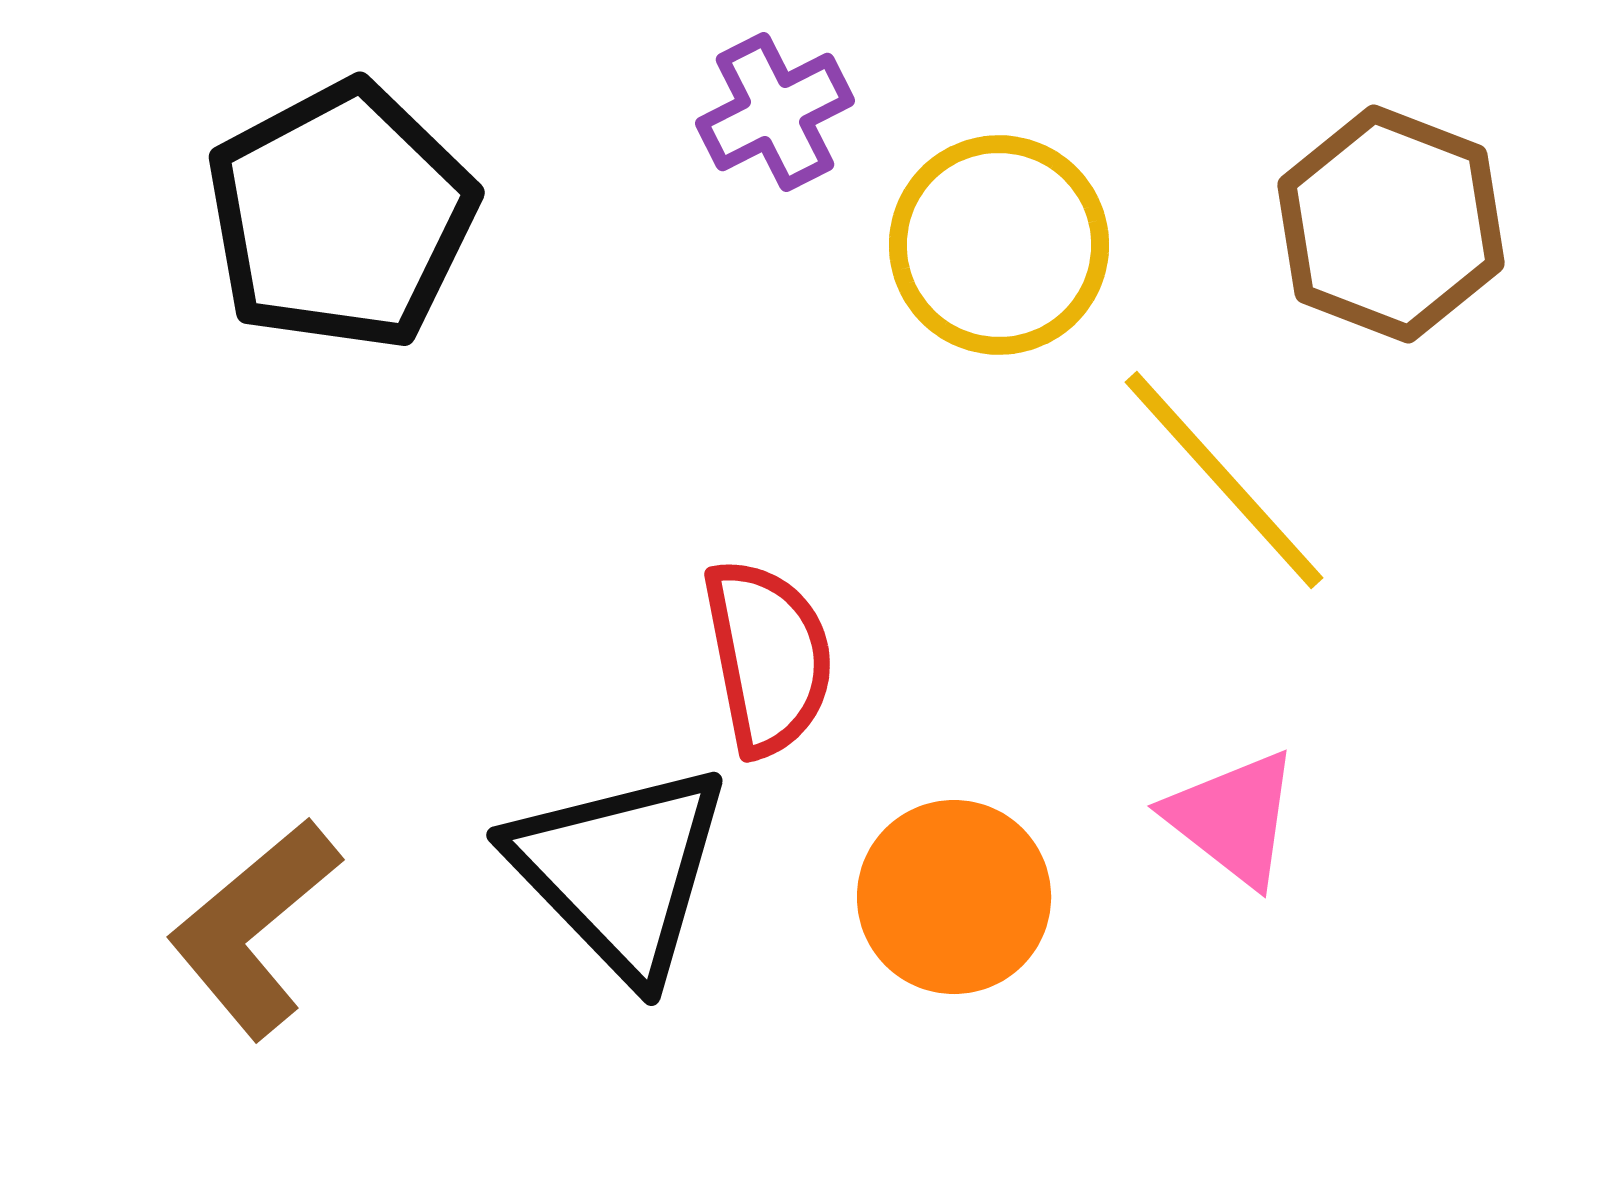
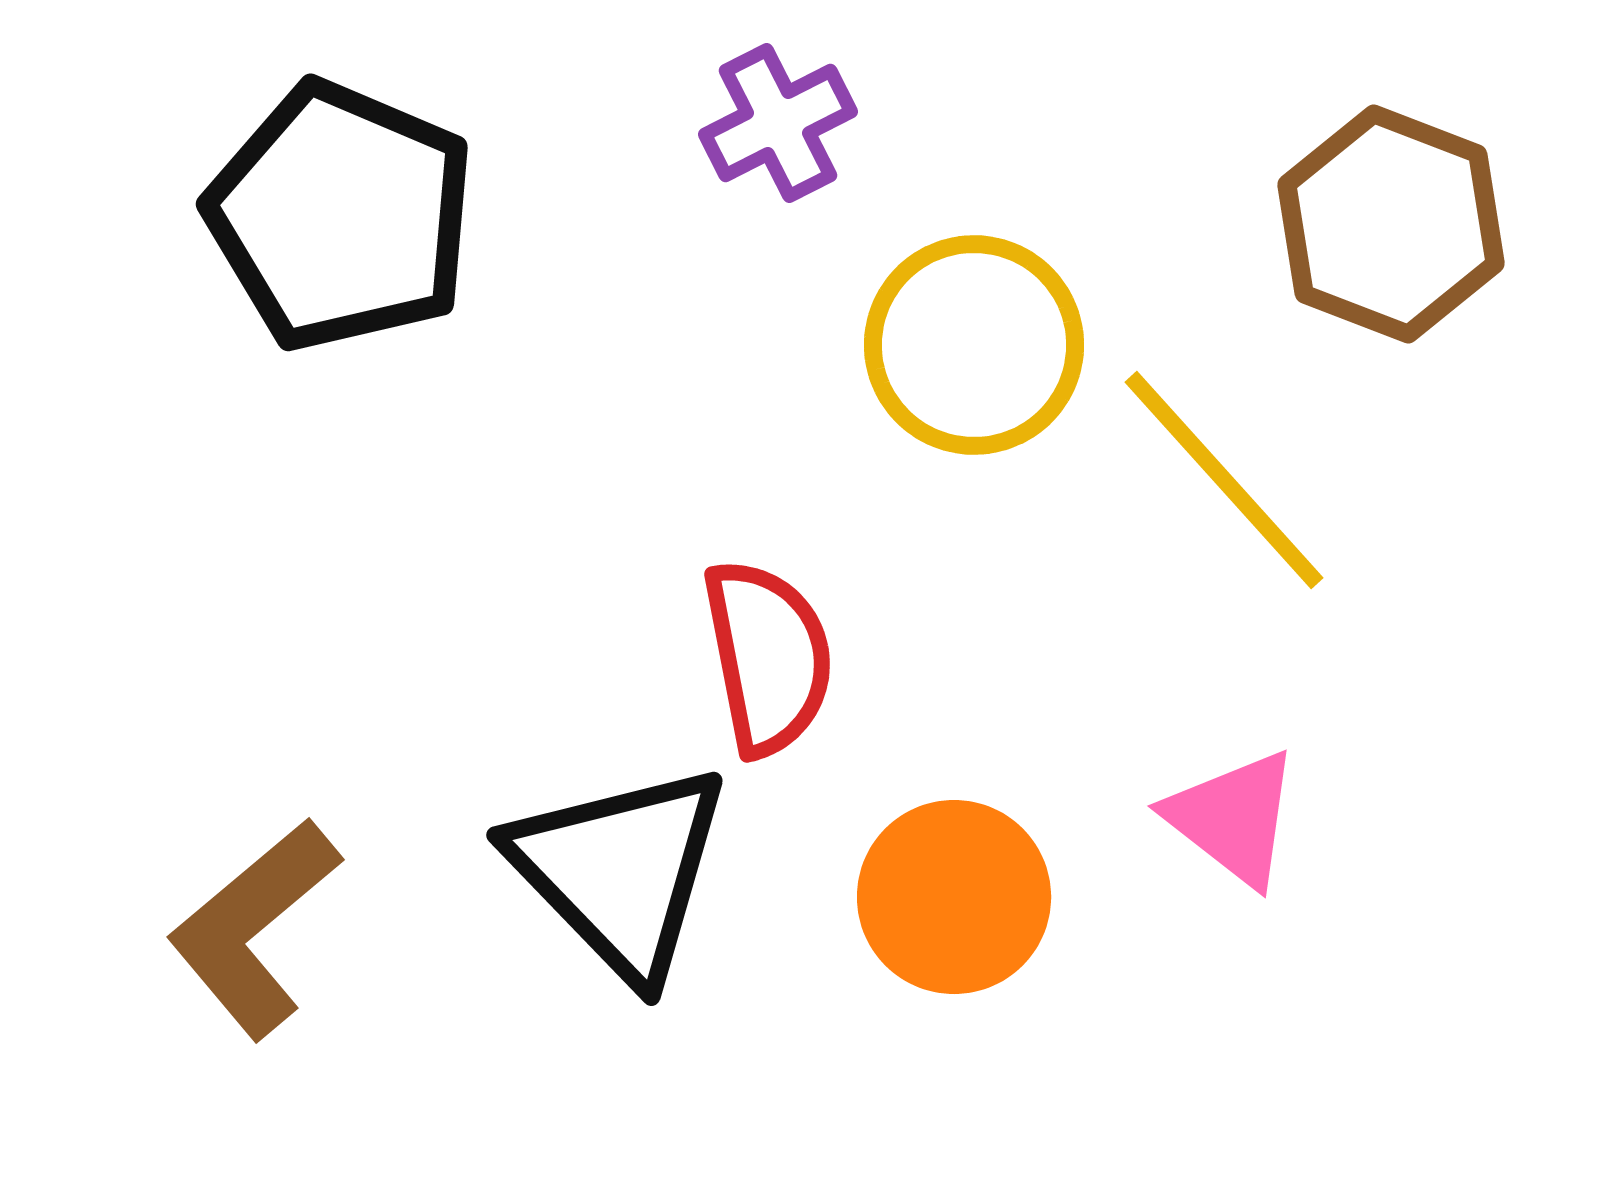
purple cross: moved 3 px right, 11 px down
black pentagon: rotated 21 degrees counterclockwise
yellow circle: moved 25 px left, 100 px down
